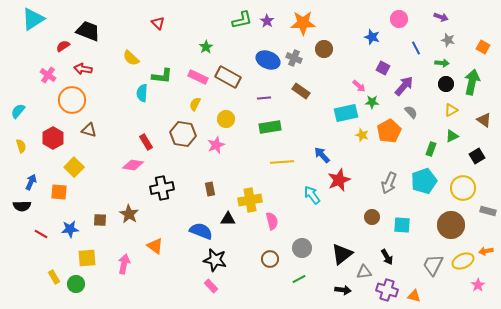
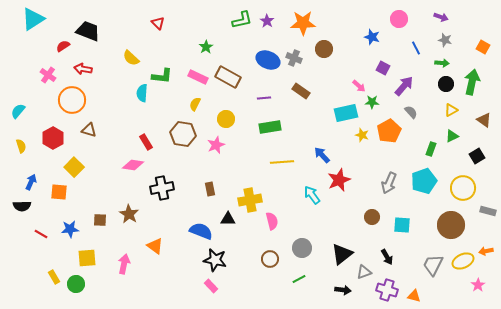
gray star at (448, 40): moved 3 px left
gray triangle at (364, 272): rotated 14 degrees counterclockwise
